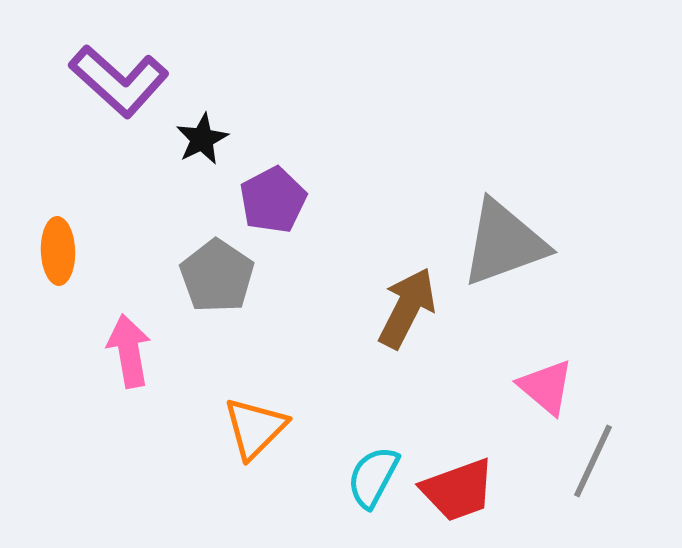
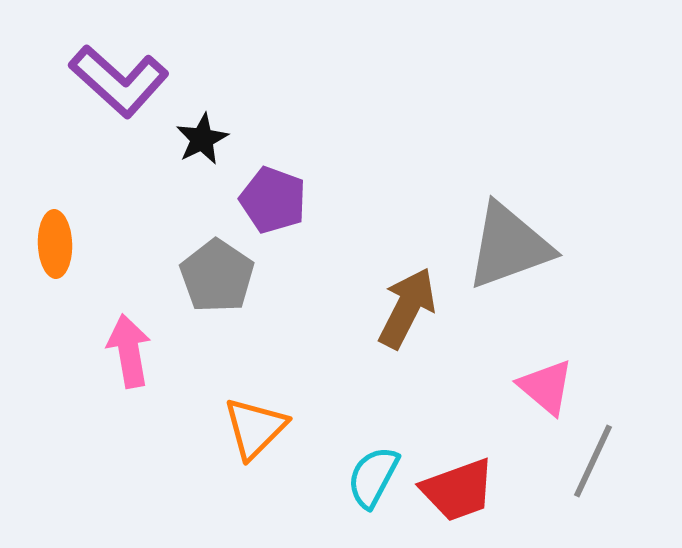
purple pentagon: rotated 24 degrees counterclockwise
gray triangle: moved 5 px right, 3 px down
orange ellipse: moved 3 px left, 7 px up
